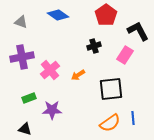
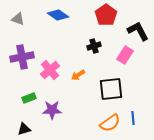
gray triangle: moved 3 px left, 3 px up
black triangle: moved 1 px left; rotated 32 degrees counterclockwise
